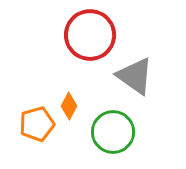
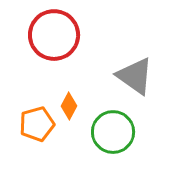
red circle: moved 36 px left
